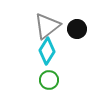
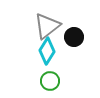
black circle: moved 3 px left, 8 px down
green circle: moved 1 px right, 1 px down
